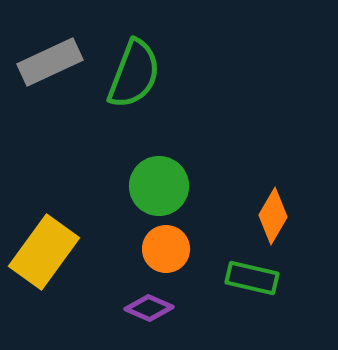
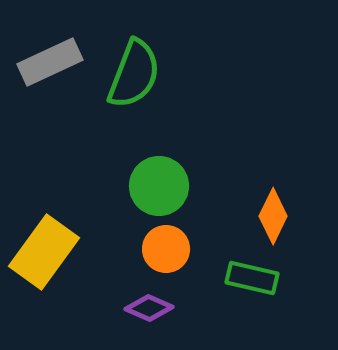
orange diamond: rotated 4 degrees counterclockwise
